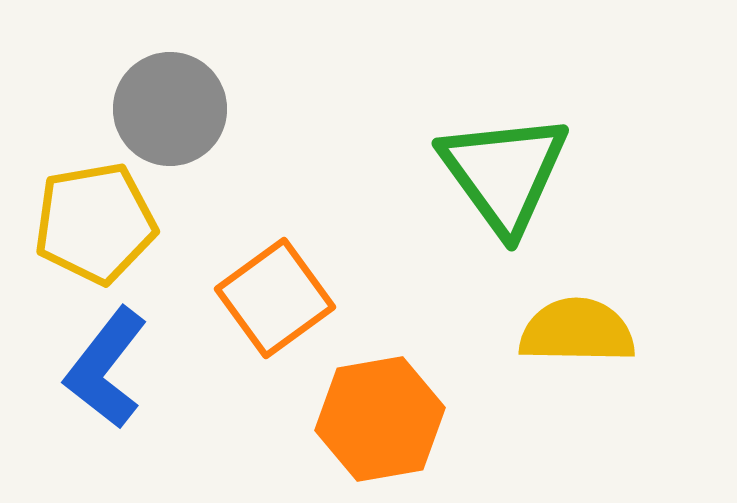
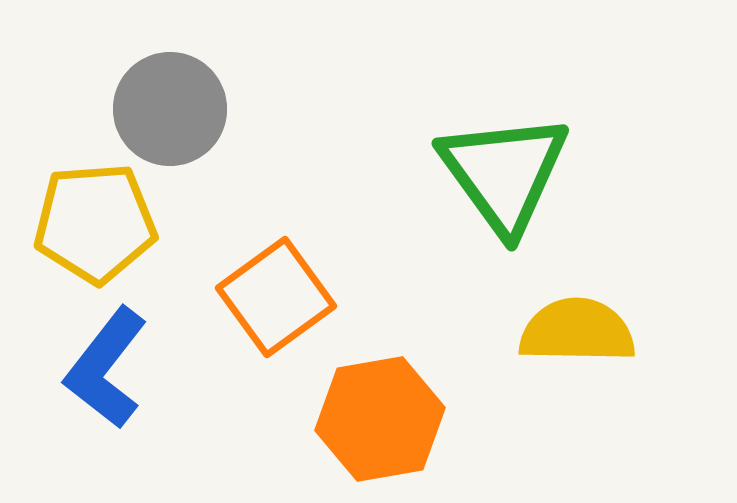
yellow pentagon: rotated 6 degrees clockwise
orange square: moved 1 px right, 1 px up
